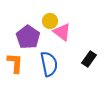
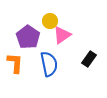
pink triangle: moved 3 px down; rotated 48 degrees clockwise
